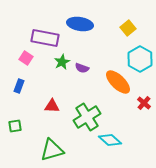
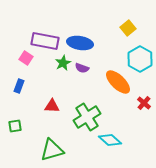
blue ellipse: moved 19 px down
purple rectangle: moved 3 px down
green star: moved 1 px right, 1 px down
